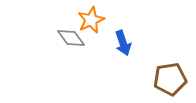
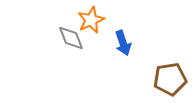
gray diamond: rotated 16 degrees clockwise
